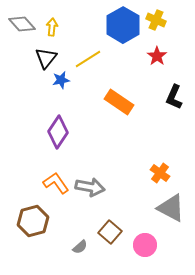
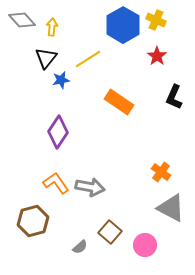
gray diamond: moved 4 px up
orange cross: moved 1 px right, 1 px up
